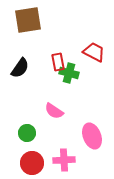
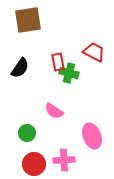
red circle: moved 2 px right, 1 px down
